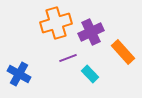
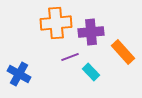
orange cross: rotated 12 degrees clockwise
purple cross: rotated 20 degrees clockwise
purple line: moved 2 px right, 1 px up
cyan rectangle: moved 1 px right, 2 px up
